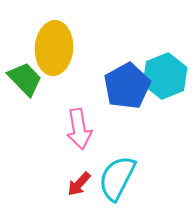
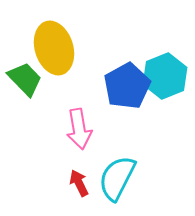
yellow ellipse: rotated 21 degrees counterclockwise
red arrow: moved 1 px up; rotated 112 degrees clockwise
